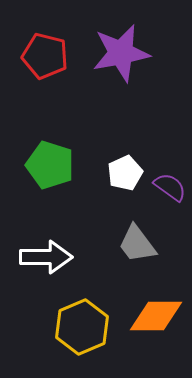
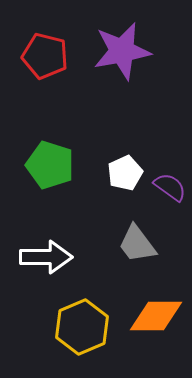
purple star: moved 1 px right, 2 px up
